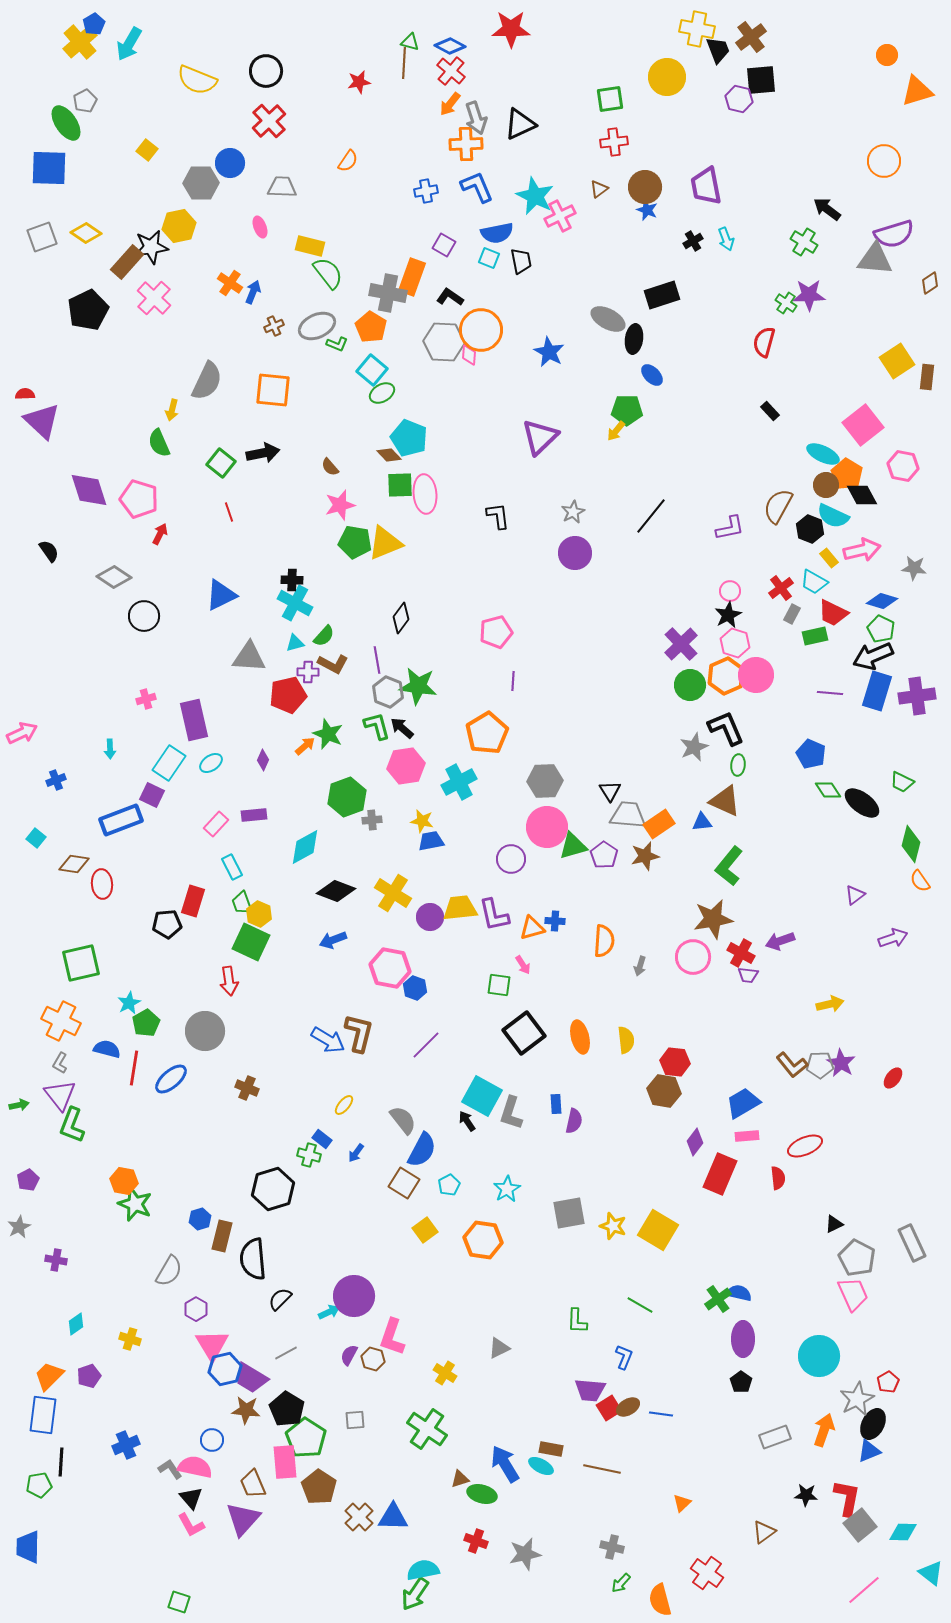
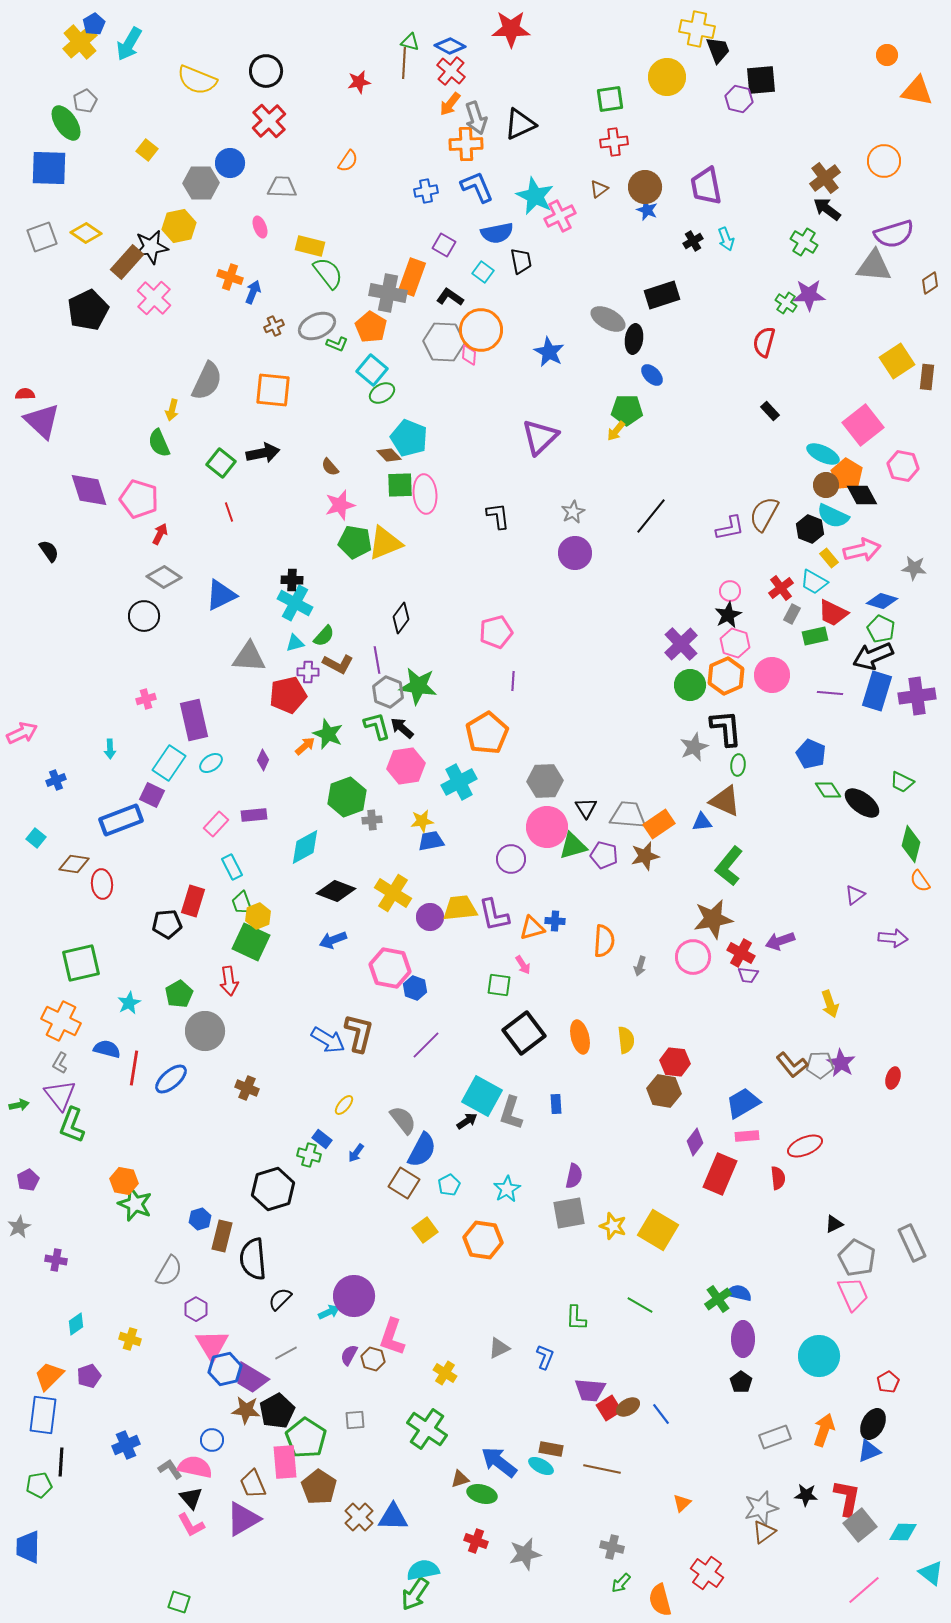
brown cross at (751, 37): moved 74 px right, 141 px down
orange triangle at (917, 91): rotated 28 degrees clockwise
cyan square at (489, 258): moved 6 px left, 14 px down; rotated 15 degrees clockwise
gray triangle at (875, 259): moved 1 px left, 7 px down
orange cross at (230, 283): moved 6 px up; rotated 15 degrees counterclockwise
brown semicircle at (778, 506): moved 14 px left, 8 px down
gray diamond at (114, 577): moved 50 px right
brown L-shape at (333, 664): moved 5 px right
pink circle at (756, 675): moved 16 px right
black L-shape at (726, 728): rotated 18 degrees clockwise
black triangle at (610, 791): moved 24 px left, 17 px down
yellow star at (422, 821): rotated 20 degrees counterclockwise
purple pentagon at (604, 855): rotated 20 degrees counterclockwise
yellow hexagon at (259, 914): moved 1 px left, 2 px down; rotated 15 degrees clockwise
purple arrow at (893, 938): rotated 24 degrees clockwise
yellow arrow at (830, 1004): rotated 84 degrees clockwise
green pentagon at (146, 1023): moved 33 px right, 29 px up
red ellipse at (893, 1078): rotated 20 degrees counterclockwise
black arrow at (467, 1121): rotated 90 degrees clockwise
purple semicircle at (574, 1121): moved 55 px down
green L-shape at (577, 1321): moved 1 px left, 3 px up
blue L-shape at (624, 1357): moved 79 px left
gray star at (857, 1399): moved 96 px left, 109 px down; rotated 12 degrees clockwise
black pentagon at (287, 1409): moved 10 px left, 2 px down; rotated 12 degrees clockwise
blue line at (661, 1414): rotated 45 degrees clockwise
blue arrow at (505, 1464): moved 6 px left, 2 px up; rotated 21 degrees counterclockwise
purple triangle at (243, 1519): rotated 18 degrees clockwise
